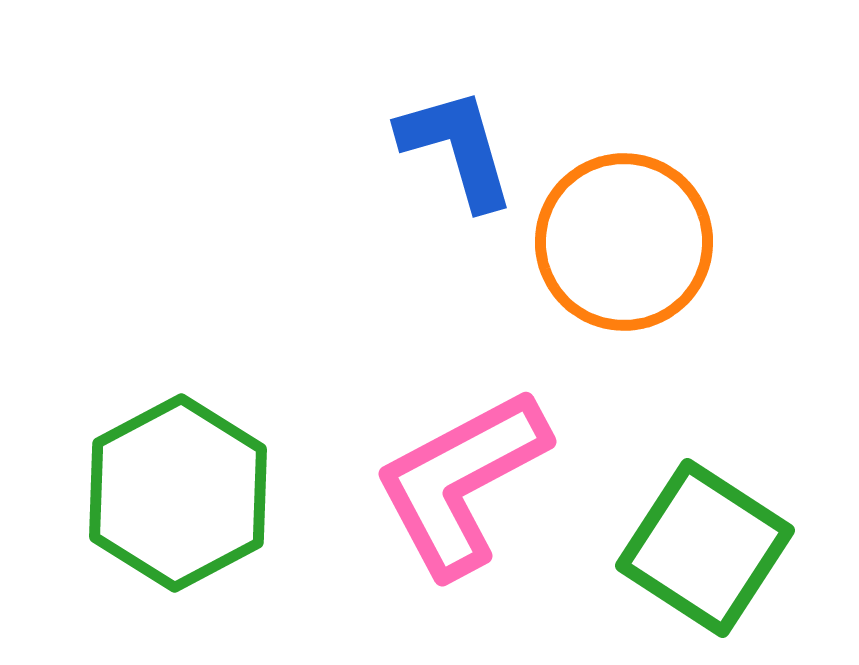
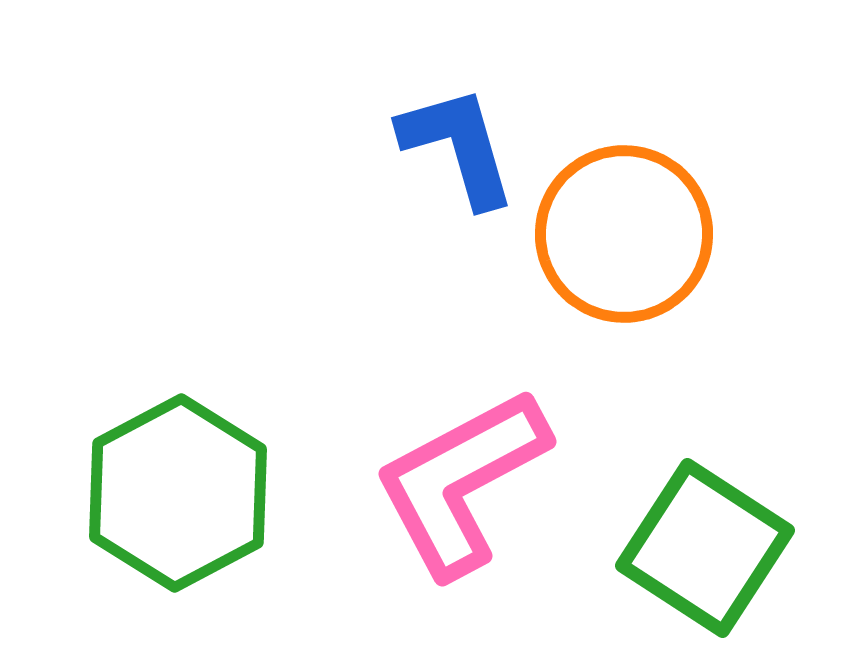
blue L-shape: moved 1 px right, 2 px up
orange circle: moved 8 px up
